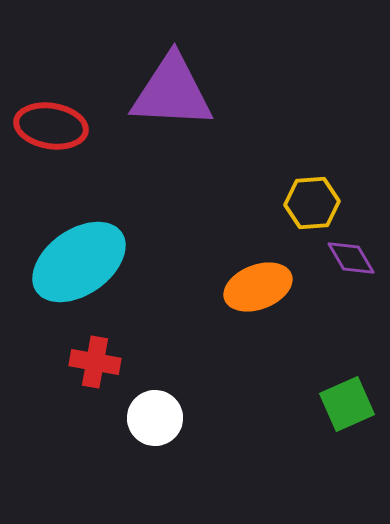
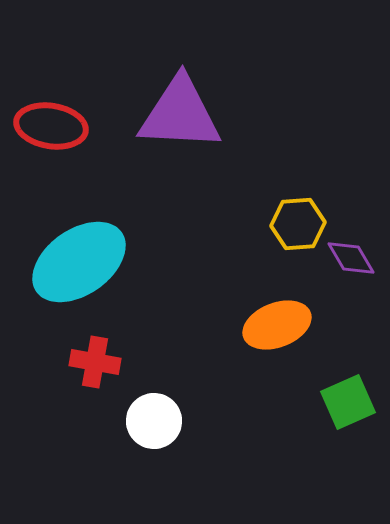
purple triangle: moved 8 px right, 22 px down
yellow hexagon: moved 14 px left, 21 px down
orange ellipse: moved 19 px right, 38 px down
green square: moved 1 px right, 2 px up
white circle: moved 1 px left, 3 px down
